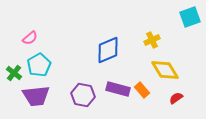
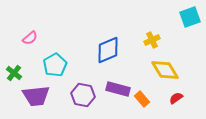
cyan pentagon: moved 16 px right
orange rectangle: moved 9 px down
